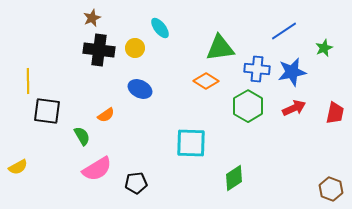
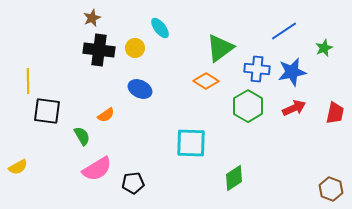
green triangle: rotated 28 degrees counterclockwise
black pentagon: moved 3 px left
